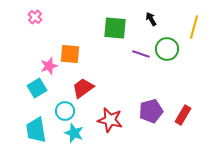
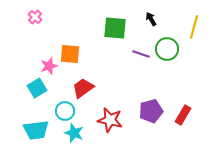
cyan trapezoid: rotated 88 degrees counterclockwise
